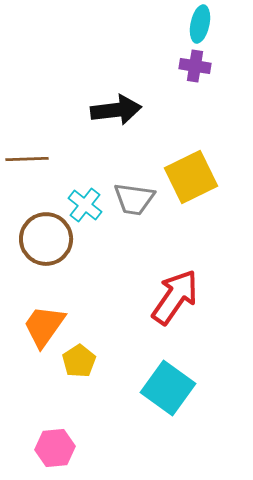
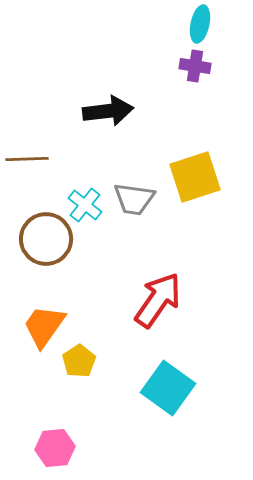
black arrow: moved 8 px left, 1 px down
yellow square: moved 4 px right; rotated 8 degrees clockwise
red arrow: moved 17 px left, 3 px down
